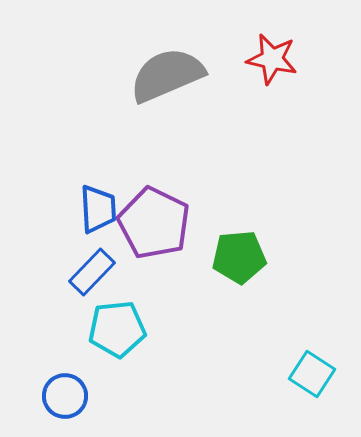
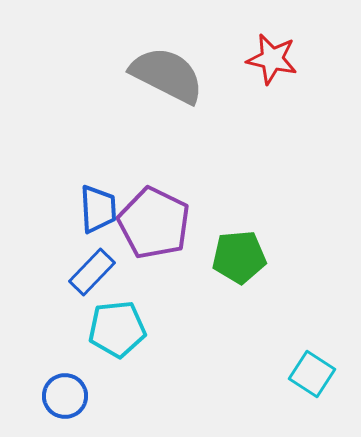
gray semicircle: rotated 50 degrees clockwise
